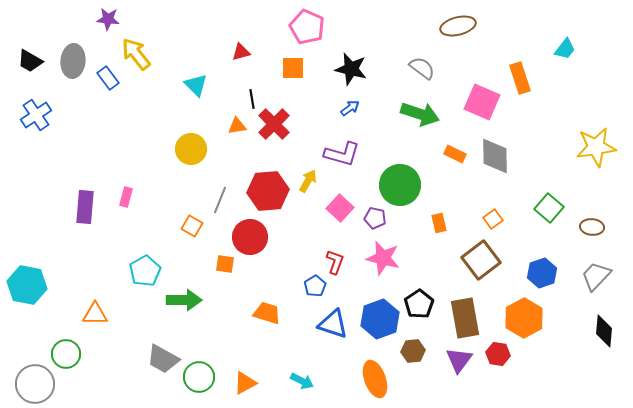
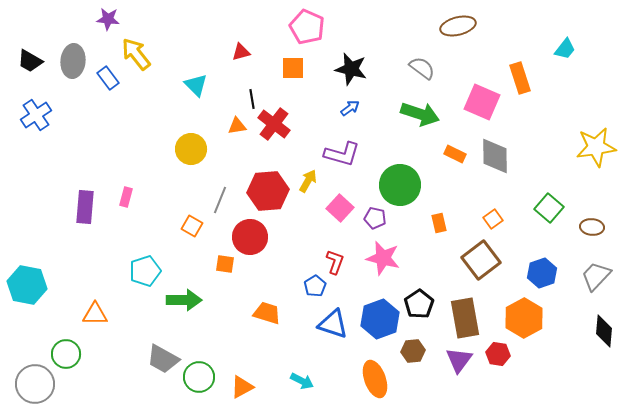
red cross at (274, 124): rotated 8 degrees counterclockwise
cyan pentagon at (145, 271): rotated 12 degrees clockwise
orange triangle at (245, 383): moved 3 px left, 4 px down
